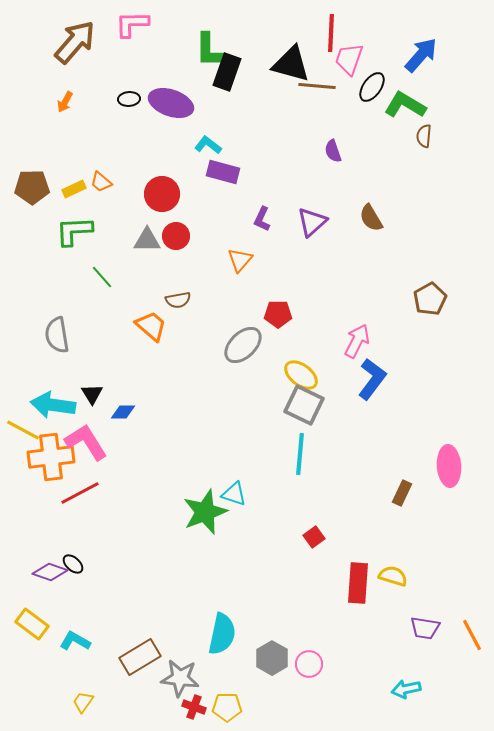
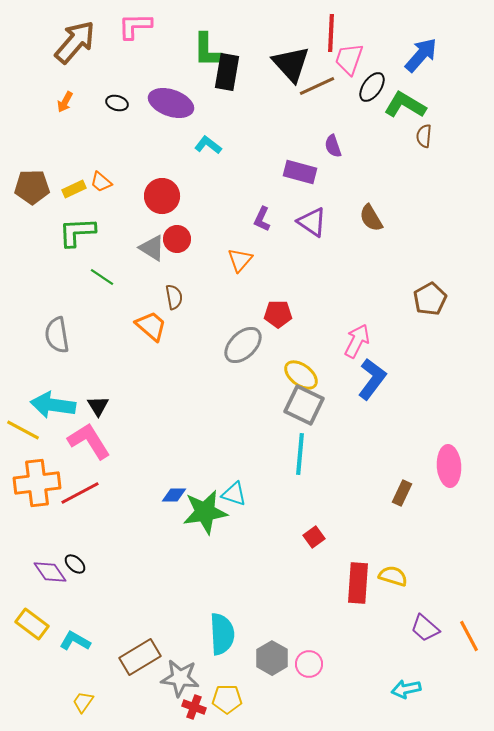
pink L-shape at (132, 24): moved 3 px right, 2 px down
green L-shape at (209, 50): moved 2 px left
black triangle at (291, 64): rotated 33 degrees clockwise
black rectangle at (227, 72): rotated 9 degrees counterclockwise
brown line at (317, 86): rotated 30 degrees counterclockwise
black ellipse at (129, 99): moved 12 px left, 4 px down; rotated 20 degrees clockwise
purple semicircle at (333, 151): moved 5 px up
purple rectangle at (223, 172): moved 77 px right
red circle at (162, 194): moved 2 px down
purple triangle at (312, 222): rotated 44 degrees counterclockwise
green L-shape at (74, 231): moved 3 px right, 1 px down
red circle at (176, 236): moved 1 px right, 3 px down
gray triangle at (147, 240): moved 5 px right, 8 px down; rotated 32 degrees clockwise
green line at (102, 277): rotated 15 degrees counterclockwise
brown semicircle at (178, 300): moved 4 px left, 3 px up; rotated 90 degrees counterclockwise
black triangle at (92, 394): moved 6 px right, 12 px down
blue diamond at (123, 412): moved 51 px right, 83 px down
pink L-shape at (86, 442): moved 3 px right, 1 px up
orange cross at (51, 457): moved 14 px left, 26 px down
green star at (205, 512): rotated 12 degrees clockwise
black ellipse at (73, 564): moved 2 px right
purple diamond at (50, 572): rotated 36 degrees clockwise
purple trapezoid at (425, 628): rotated 32 degrees clockwise
cyan semicircle at (222, 634): rotated 15 degrees counterclockwise
orange line at (472, 635): moved 3 px left, 1 px down
yellow pentagon at (227, 707): moved 8 px up
